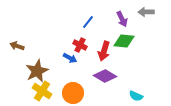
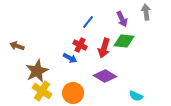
gray arrow: rotated 84 degrees clockwise
red arrow: moved 3 px up
